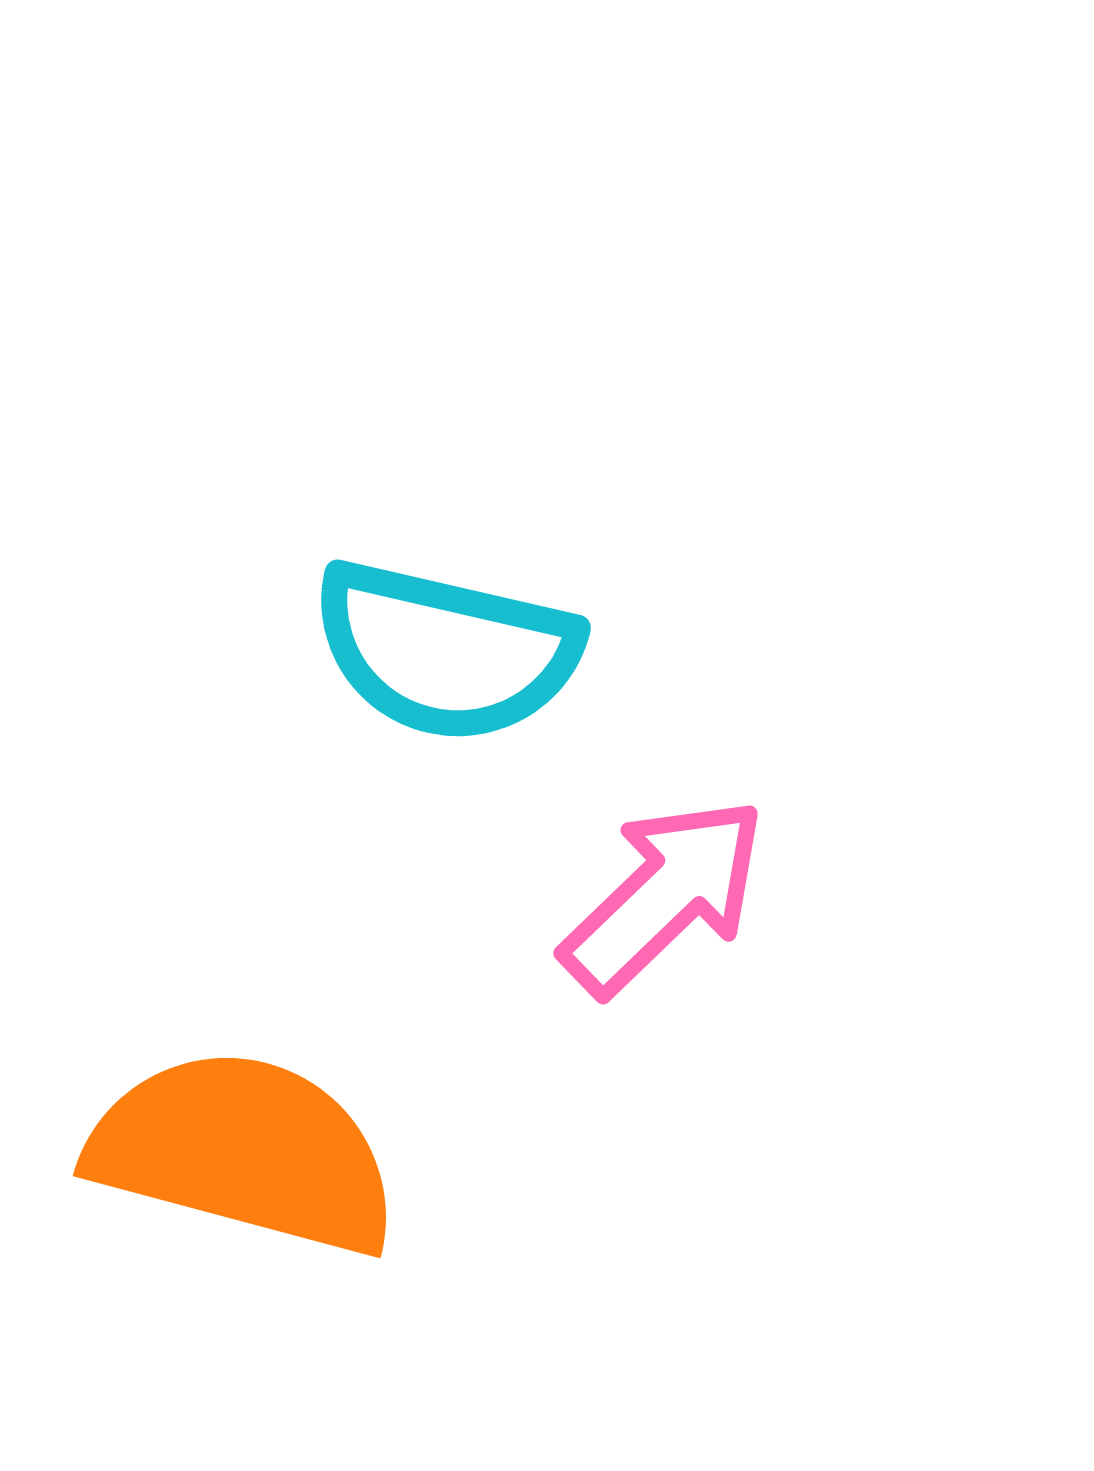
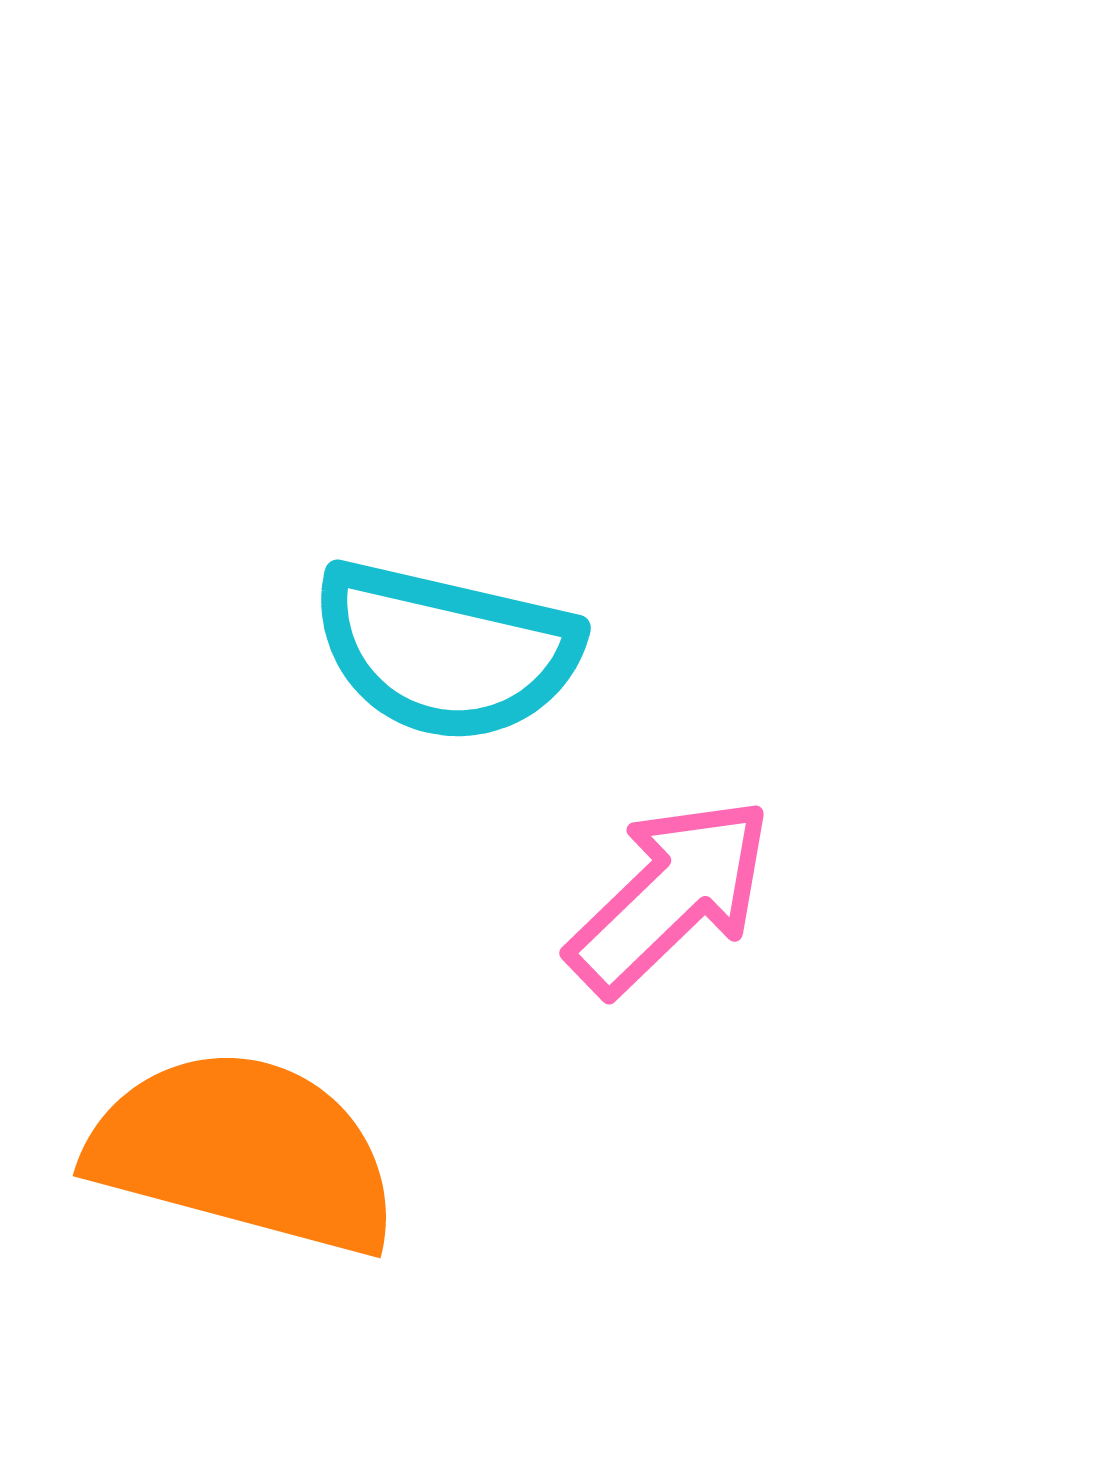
pink arrow: moved 6 px right
